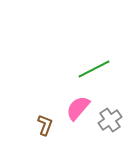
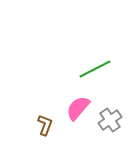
green line: moved 1 px right
